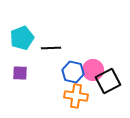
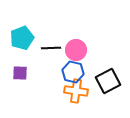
pink circle: moved 17 px left, 20 px up
orange cross: moved 5 px up
